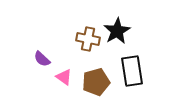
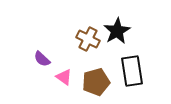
brown cross: rotated 15 degrees clockwise
